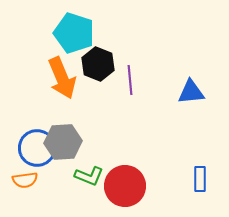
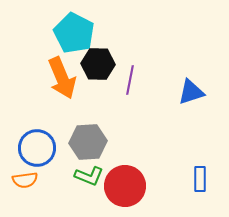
cyan pentagon: rotated 9 degrees clockwise
black hexagon: rotated 20 degrees counterclockwise
purple line: rotated 16 degrees clockwise
blue triangle: rotated 12 degrees counterclockwise
gray hexagon: moved 25 px right
